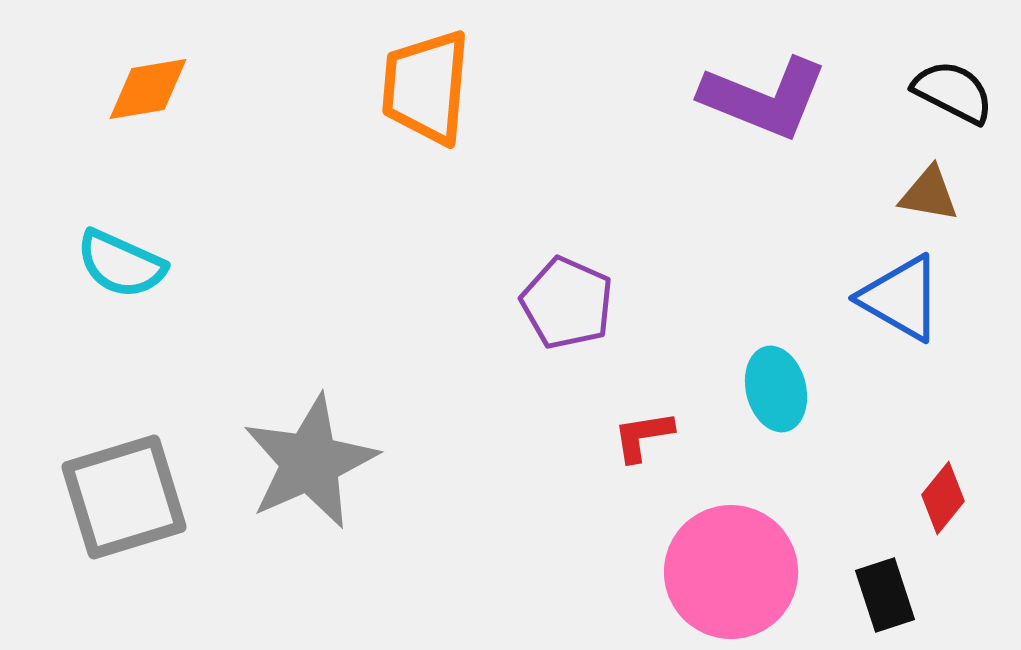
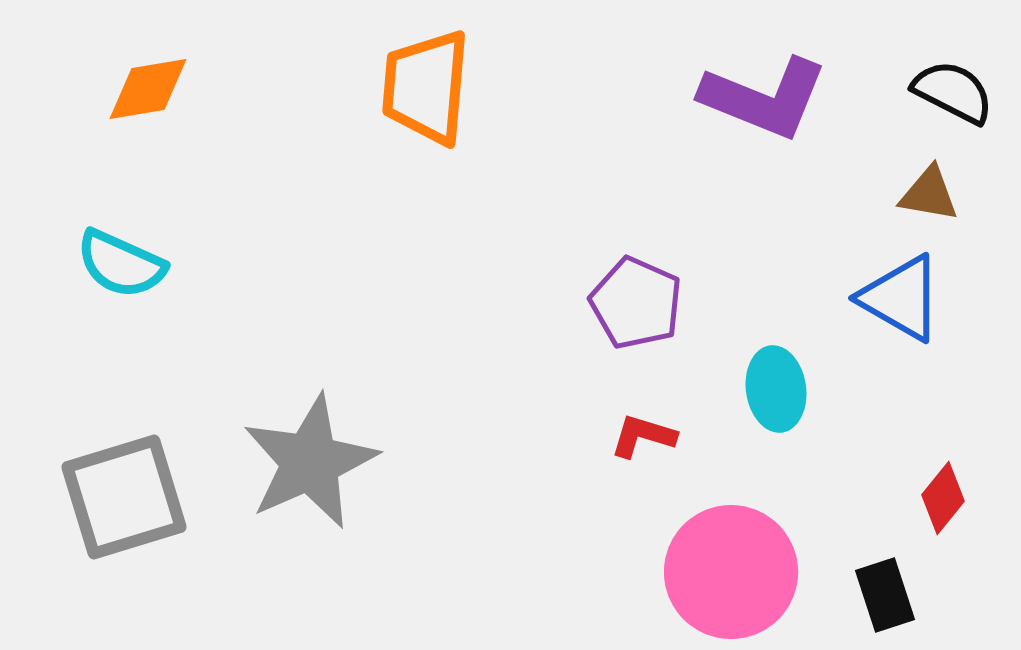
purple pentagon: moved 69 px right
cyan ellipse: rotated 6 degrees clockwise
red L-shape: rotated 26 degrees clockwise
